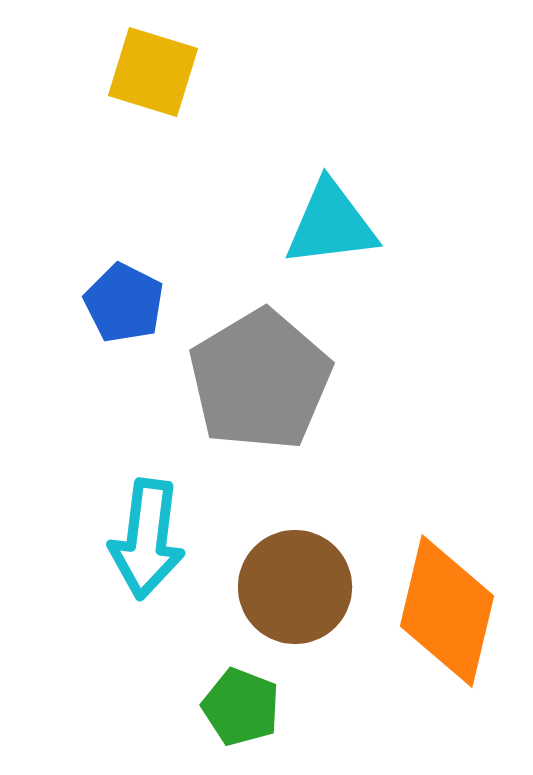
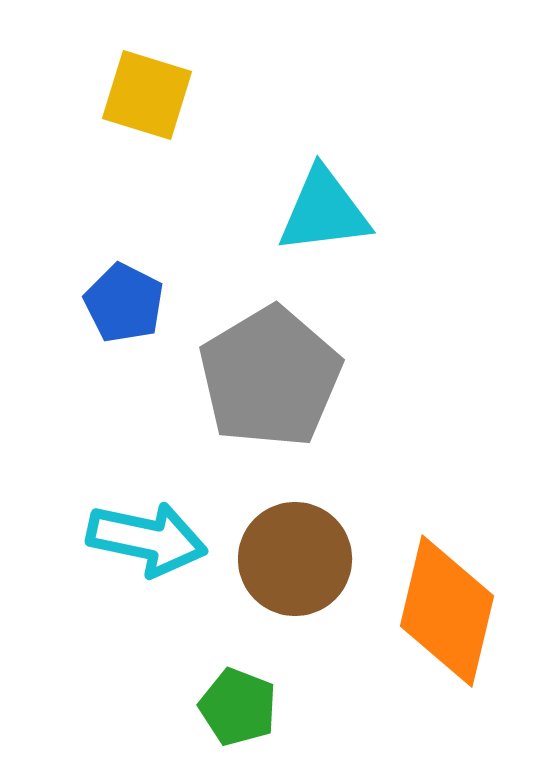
yellow square: moved 6 px left, 23 px down
cyan triangle: moved 7 px left, 13 px up
gray pentagon: moved 10 px right, 3 px up
cyan arrow: rotated 85 degrees counterclockwise
brown circle: moved 28 px up
green pentagon: moved 3 px left
